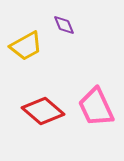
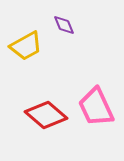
red diamond: moved 3 px right, 4 px down
